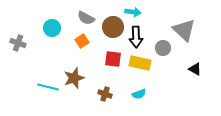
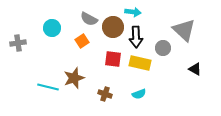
gray semicircle: moved 3 px right, 1 px down
gray cross: rotated 28 degrees counterclockwise
